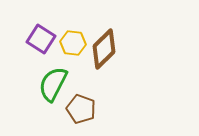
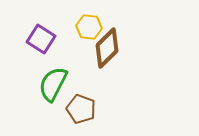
yellow hexagon: moved 16 px right, 16 px up
brown diamond: moved 3 px right, 1 px up
